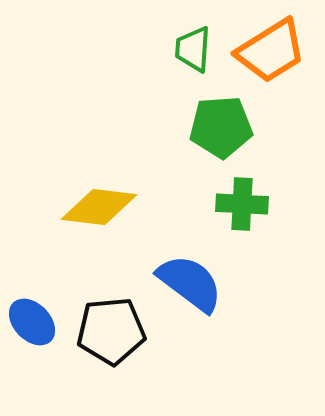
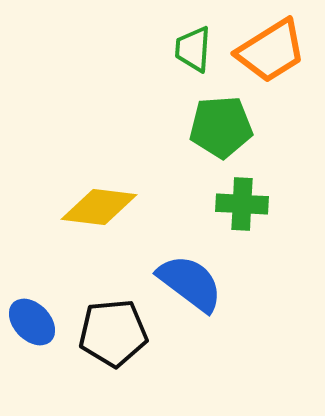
black pentagon: moved 2 px right, 2 px down
